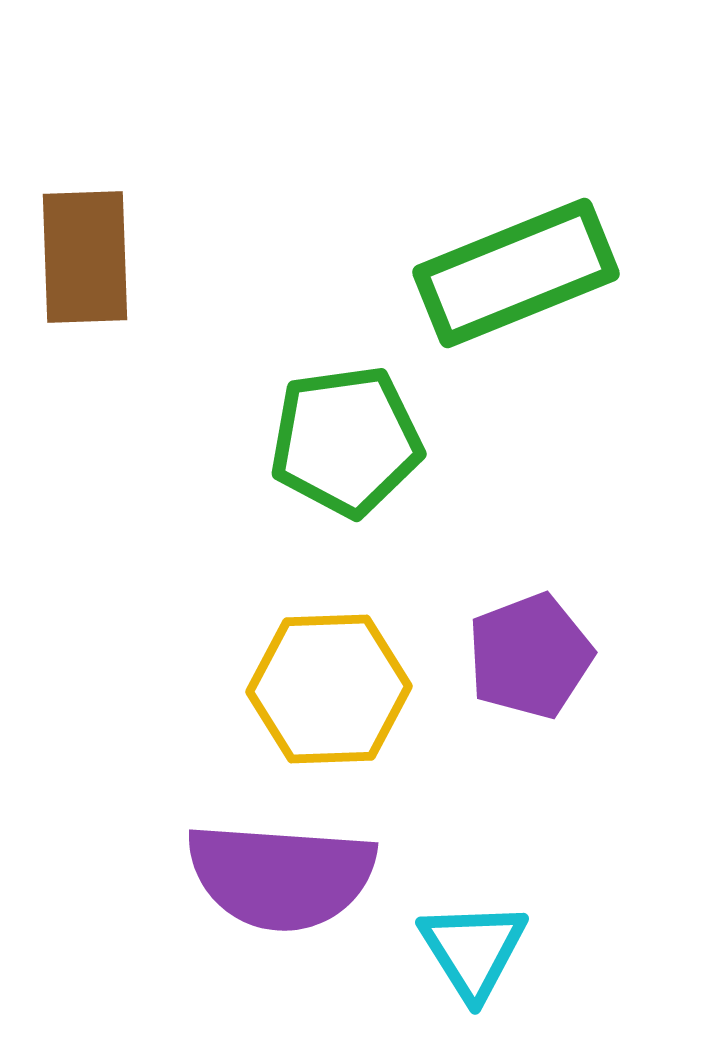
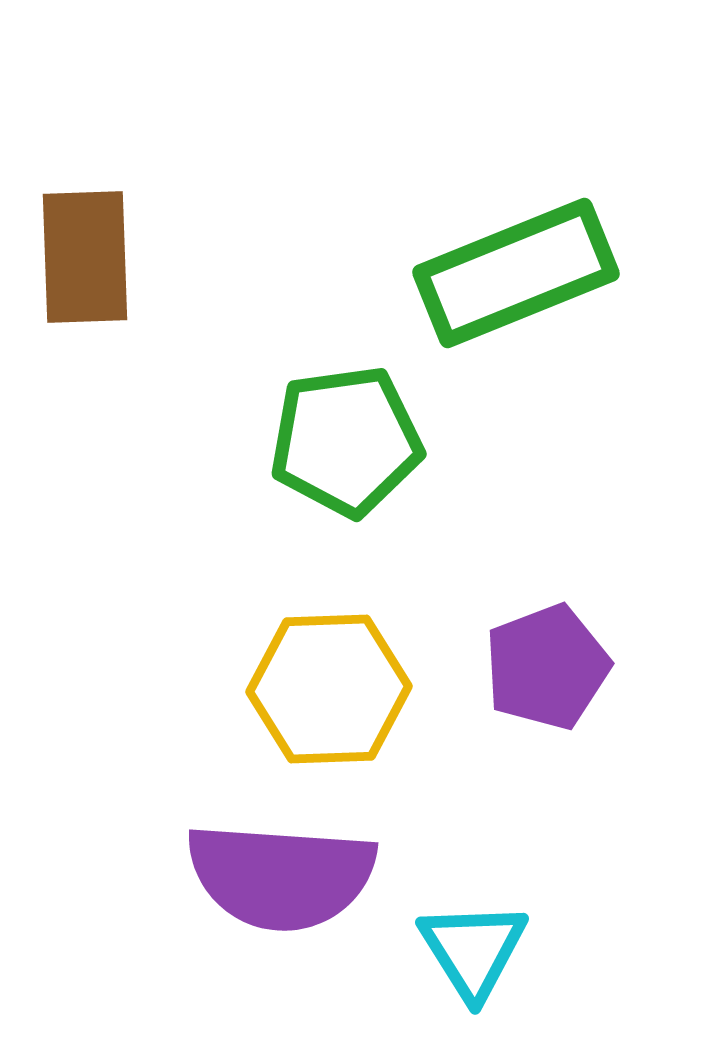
purple pentagon: moved 17 px right, 11 px down
